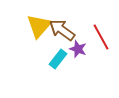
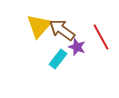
purple star: moved 1 px left, 2 px up
